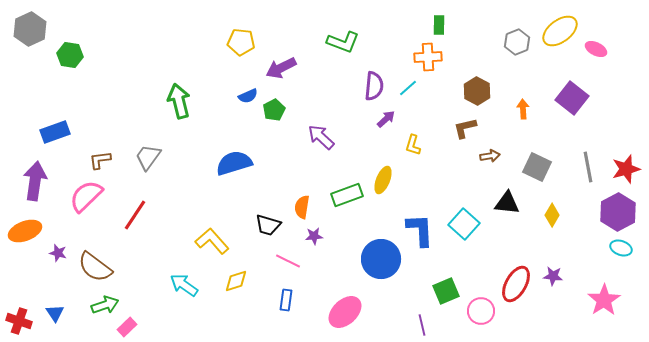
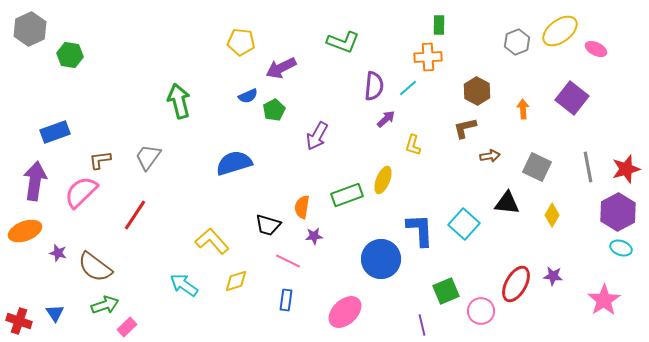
purple arrow at (321, 137): moved 4 px left, 1 px up; rotated 104 degrees counterclockwise
pink semicircle at (86, 196): moved 5 px left, 4 px up
